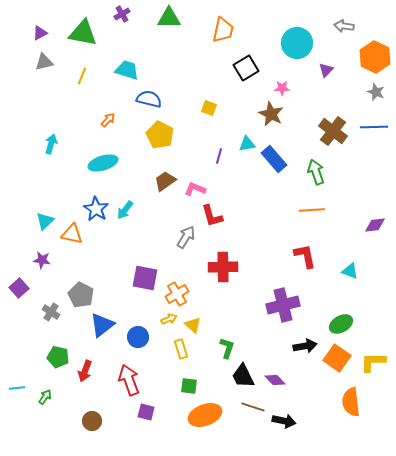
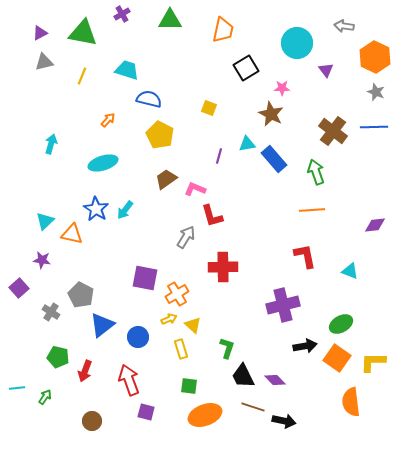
green triangle at (169, 18): moved 1 px right, 2 px down
purple triangle at (326, 70): rotated 21 degrees counterclockwise
brown trapezoid at (165, 181): moved 1 px right, 2 px up
